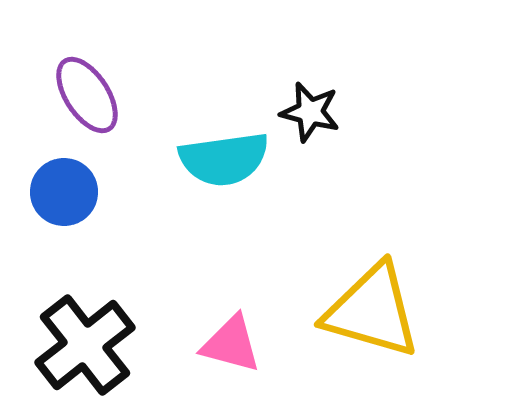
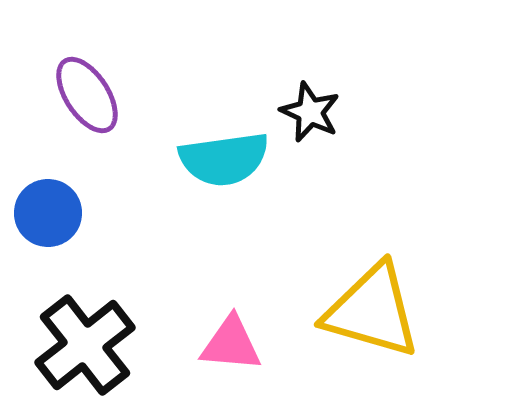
black star: rotated 10 degrees clockwise
blue circle: moved 16 px left, 21 px down
pink triangle: rotated 10 degrees counterclockwise
